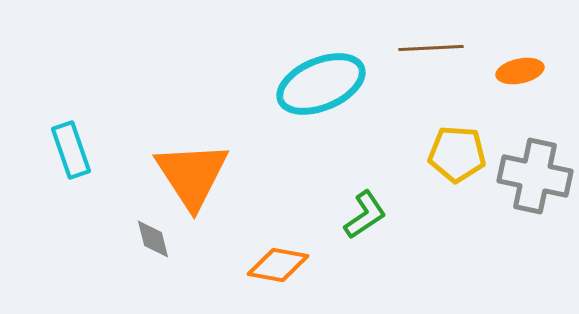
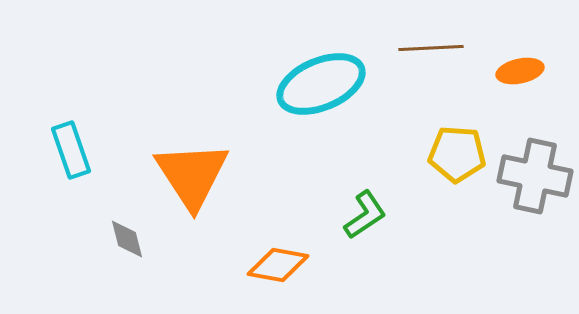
gray diamond: moved 26 px left
